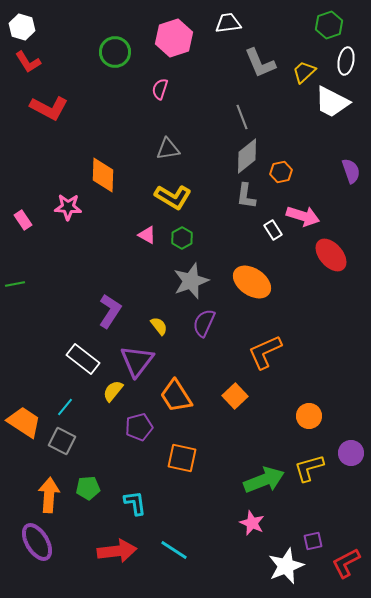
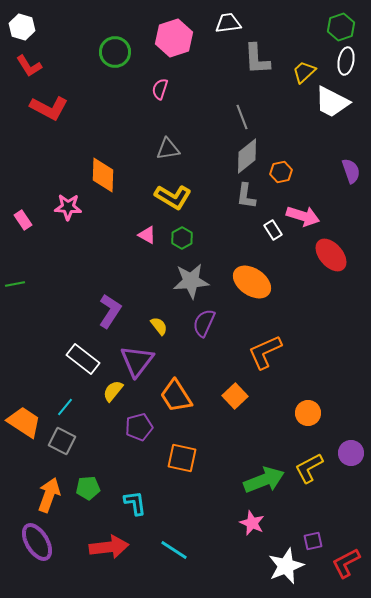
green hexagon at (329, 25): moved 12 px right, 2 px down
red L-shape at (28, 62): moved 1 px right, 4 px down
gray L-shape at (260, 63): moved 3 px left, 4 px up; rotated 20 degrees clockwise
gray star at (191, 281): rotated 15 degrees clockwise
orange circle at (309, 416): moved 1 px left, 3 px up
yellow L-shape at (309, 468): rotated 12 degrees counterclockwise
orange arrow at (49, 495): rotated 16 degrees clockwise
red arrow at (117, 551): moved 8 px left, 4 px up
